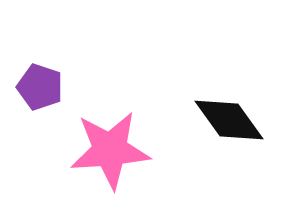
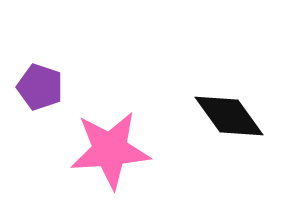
black diamond: moved 4 px up
